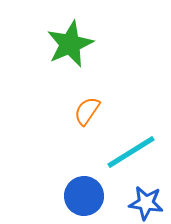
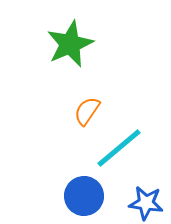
cyan line: moved 12 px left, 4 px up; rotated 8 degrees counterclockwise
